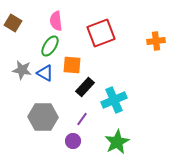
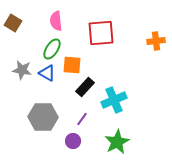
red square: rotated 16 degrees clockwise
green ellipse: moved 2 px right, 3 px down
blue triangle: moved 2 px right
